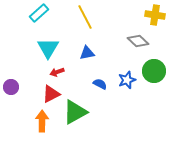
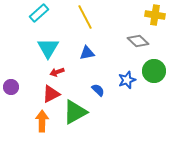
blue semicircle: moved 2 px left, 6 px down; rotated 16 degrees clockwise
